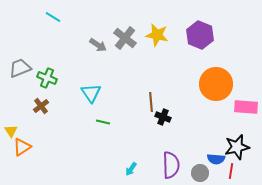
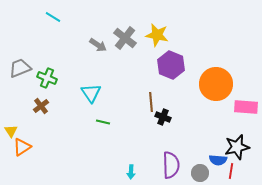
purple hexagon: moved 29 px left, 30 px down
blue semicircle: moved 2 px right, 1 px down
cyan arrow: moved 3 px down; rotated 32 degrees counterclockwise
